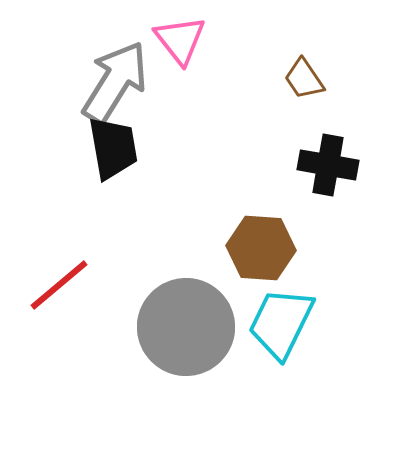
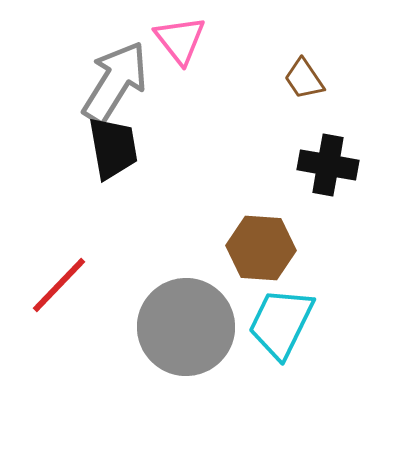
red line: rotated 6 degrees counterclockwise
